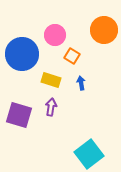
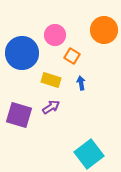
blue circle: moved 1 px up
purple arrow: rotated 48 degrees clockwise
